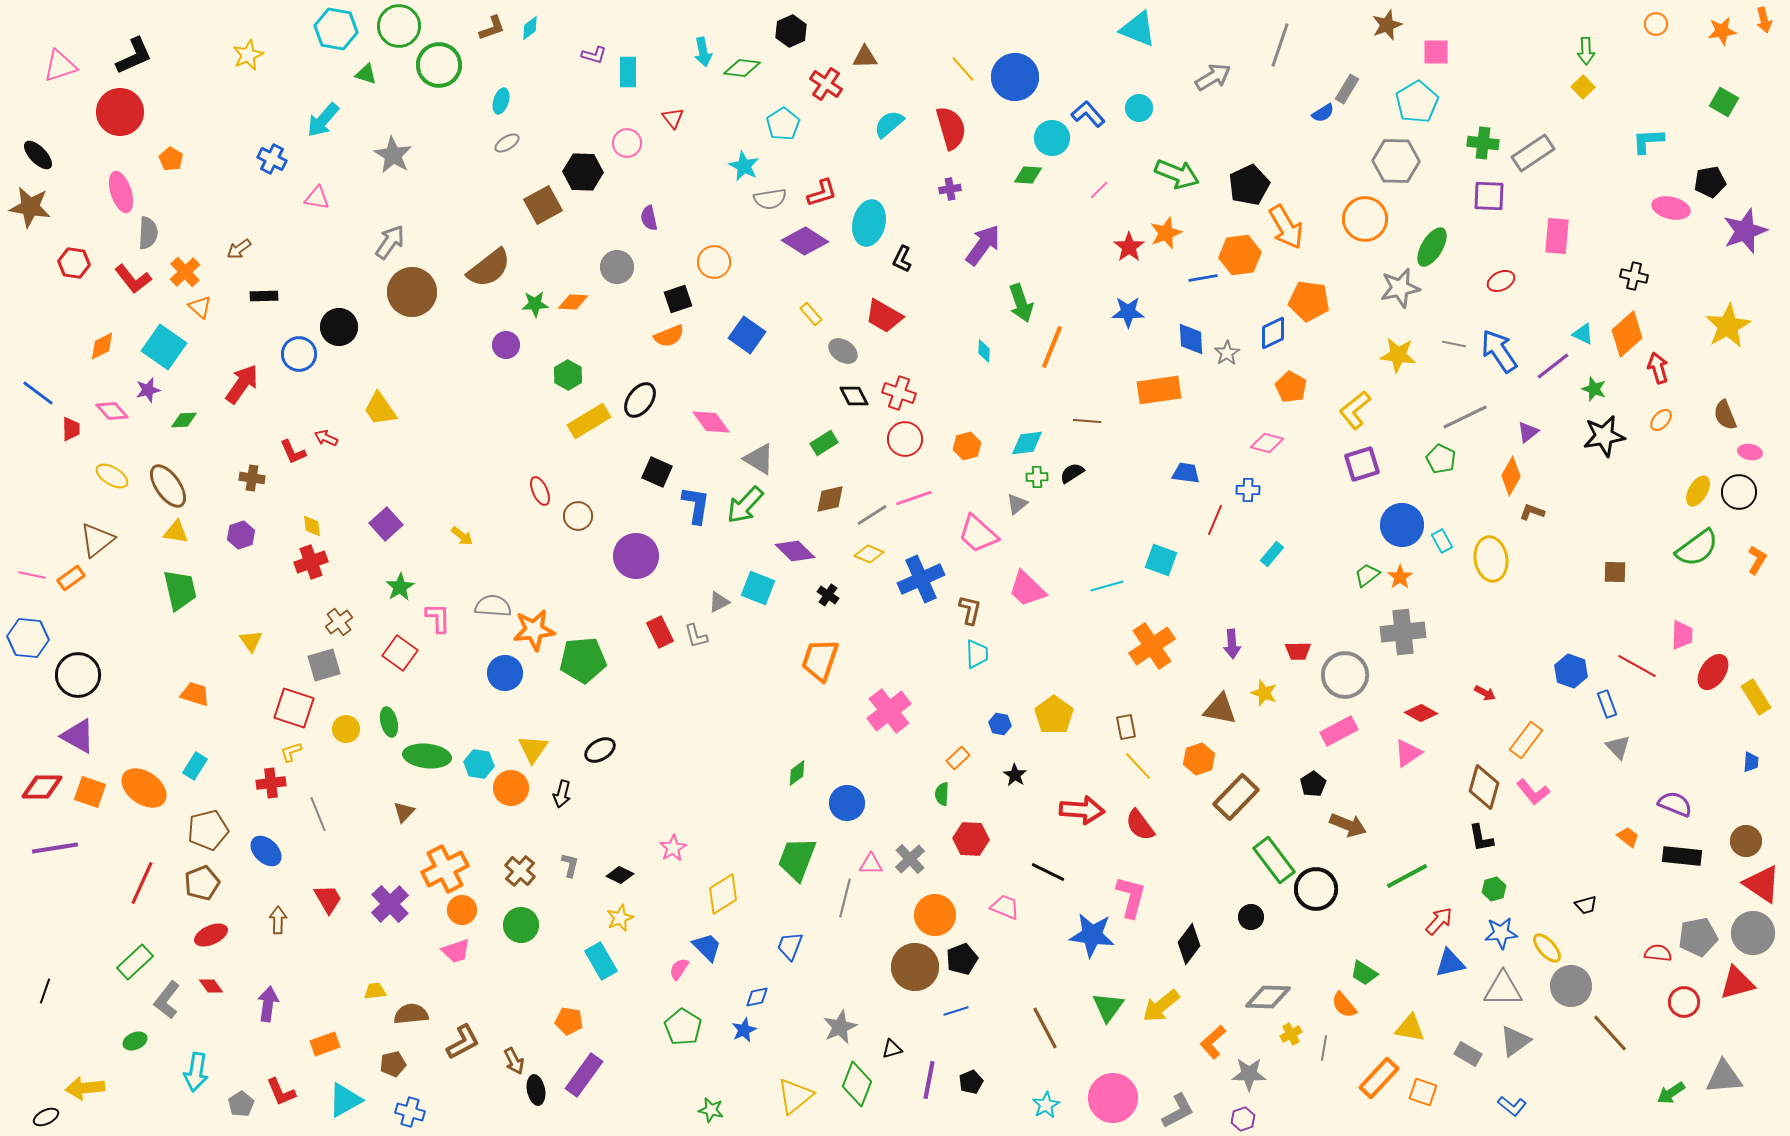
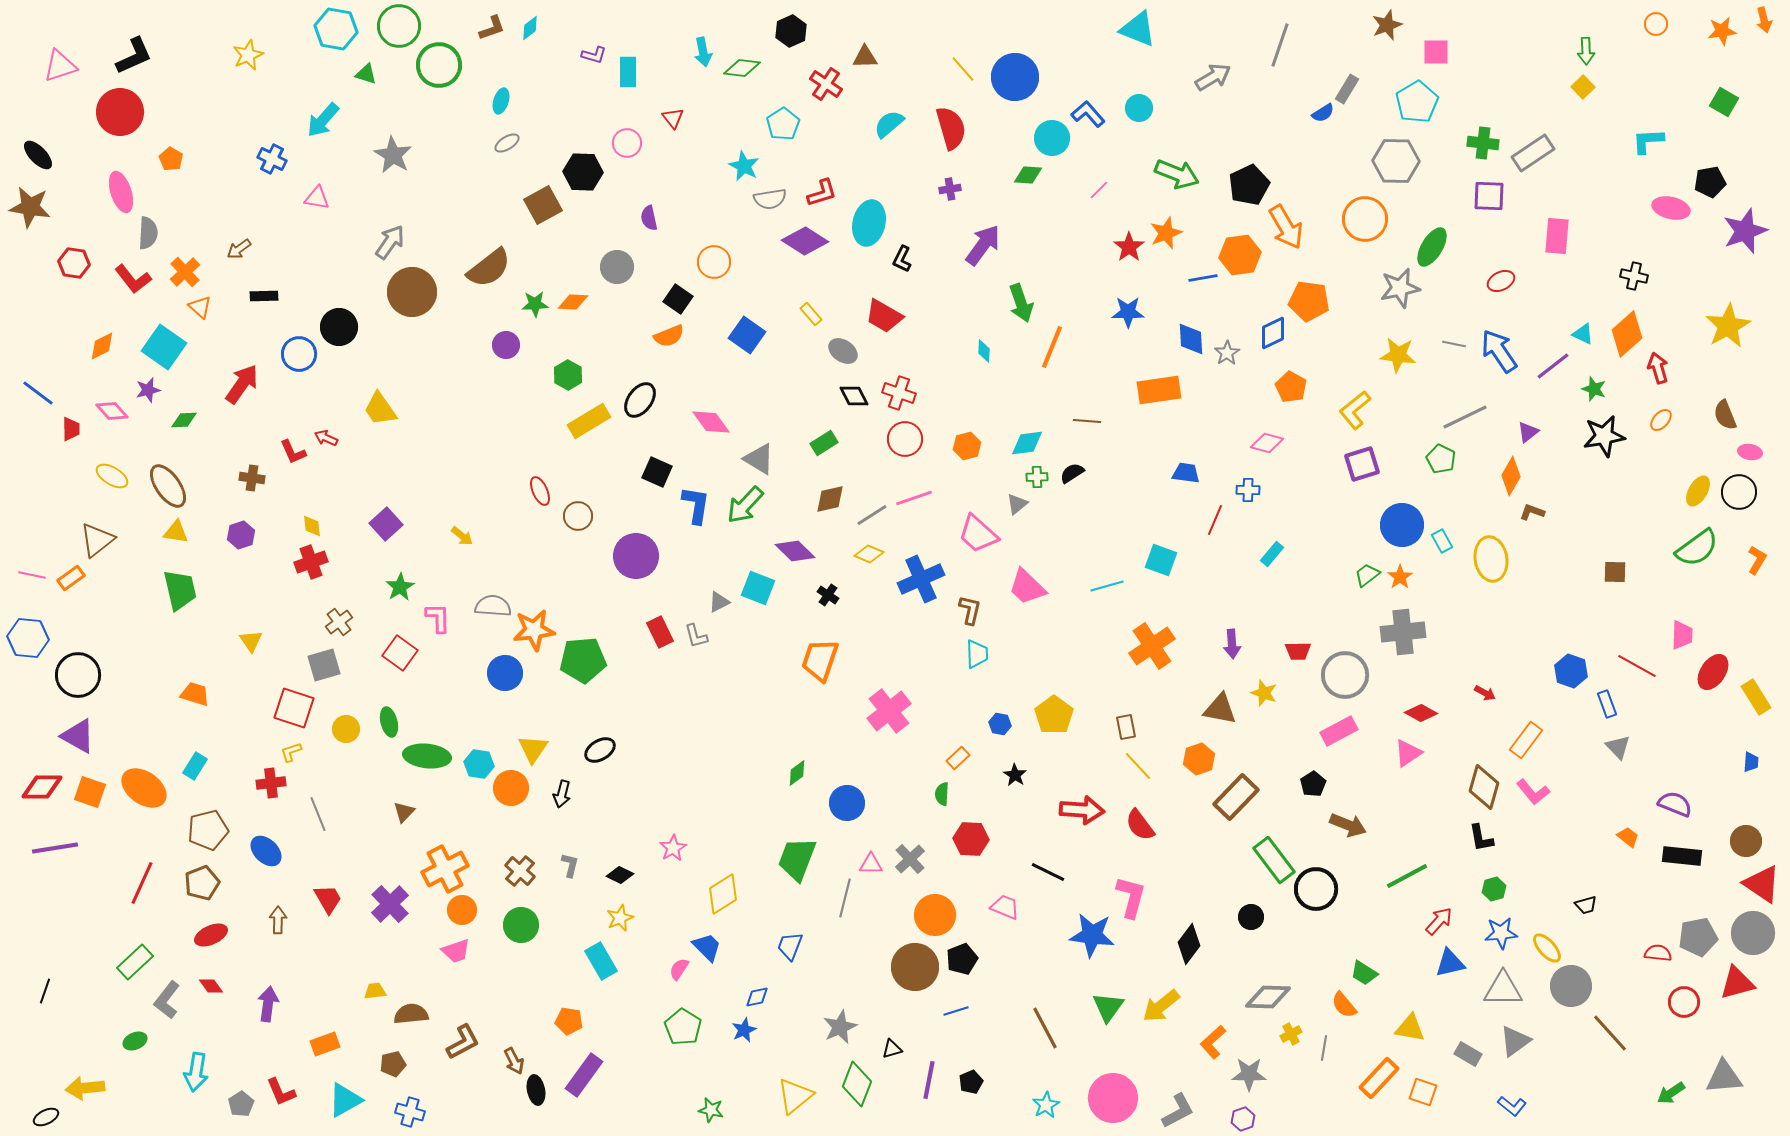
black square at (678, 299): rotated 36 degrees counterclockwise
pink trapezoid at (1027, 589): moved 2 px up
